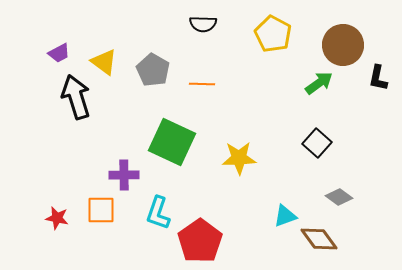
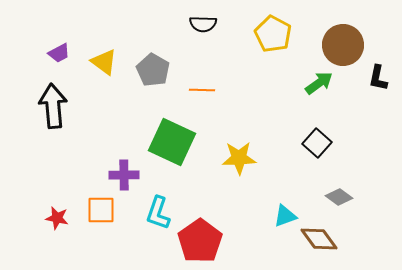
orange line: moved 6 px down
black arrow: moved 23 px left, 9 px down; rotated 12 degrees clockwise
